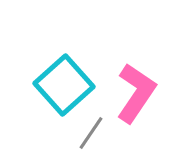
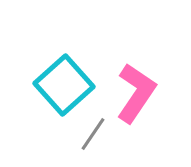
gray line: moved 2 px right, 1 px down
